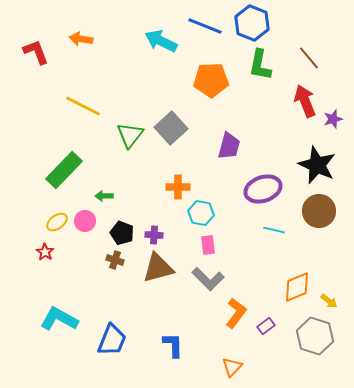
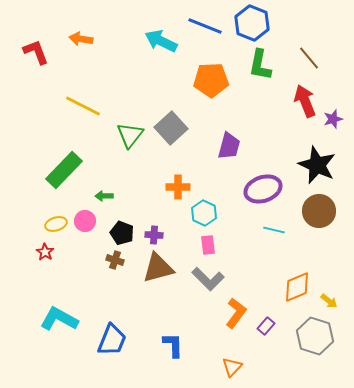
cyan hexagon: moved 3 px right; rotated 15 degrees clockwise
yellow ellipse: moved 1 px left, 2 px down; rotated 20 degrees clockwise
purple rectangle: rotated 12 degrees counterclockwise
